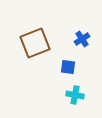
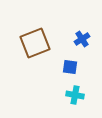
blue square: moved 2 px right
